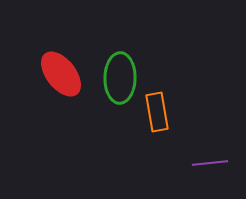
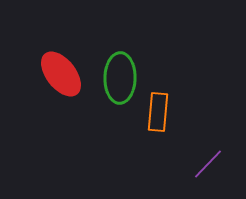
orange rectangle: moved 1 px right; rotated 15 degrees clockwise
purple line: moved 2 px left, 1 px down; rotated 40 degrees counterclockwise
